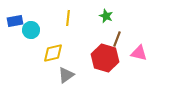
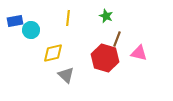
gray triangle: rotated 42 degrees counterclockwise
